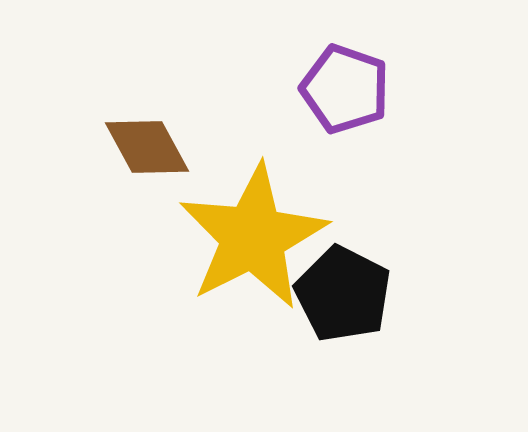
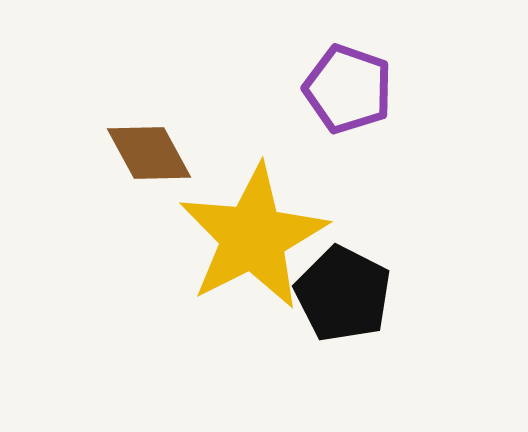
purple pentagon: moved 3 px right
brown diamond: moved 2 px right, 6 px down
